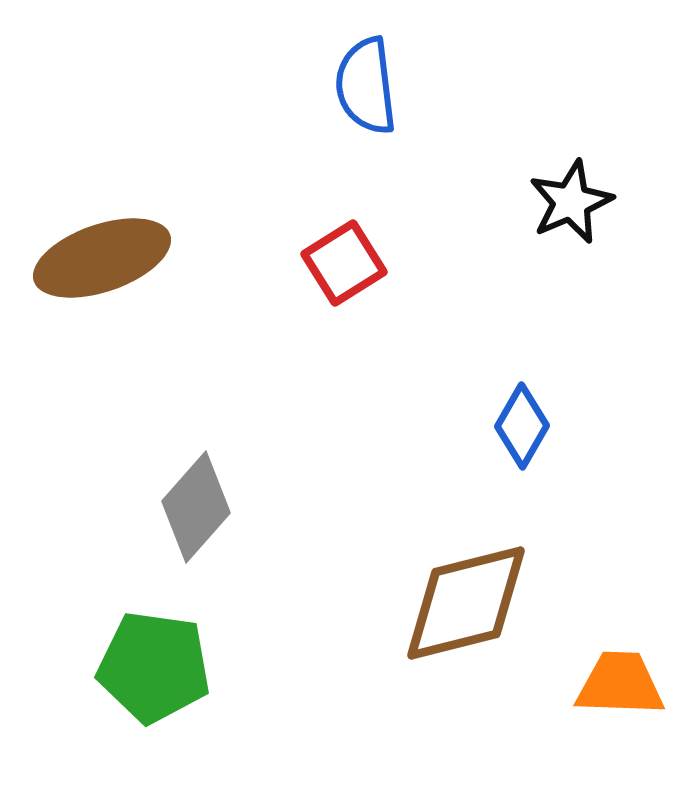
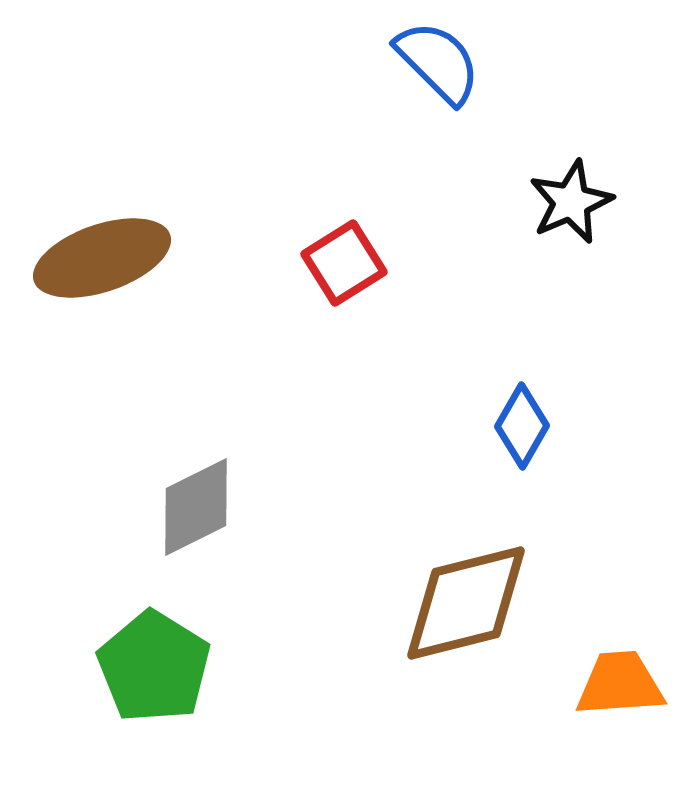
blue semicircle: moved 72 px right, 24 px up; rotated 142 degrees clockwise
gray diamond: rotated 22 degrees clockwise
green pentagon: rotated 24 degrees clockwise
orange trapezoid: rotated 6 degrees counterclockwise
